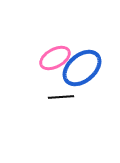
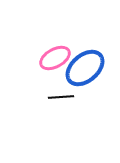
blue ellipse: moved 3 px right
